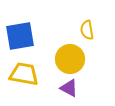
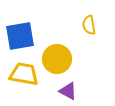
yellow semicircle: moved 2 px right, 5 px up
yellow circle: moved 13 px left
purple triangle: moved 1 px left, 3 px down
